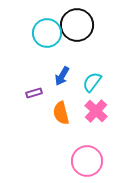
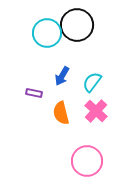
purple rectangle: rotated 28 degrees clockwise
